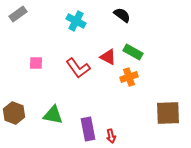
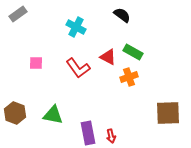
cyan cross: moved 6 px down
brown hexagon: moved 1 px right
purple rectangle: moved 4 px down
